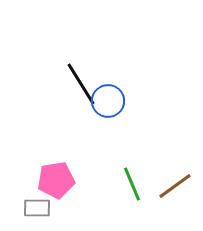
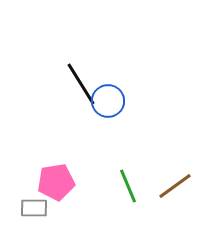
pink pentagon: moved 2 px down
green line: moved 4 px left, 2 px down
gray rectangle: moved 3 px left
